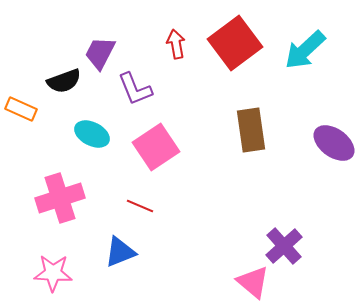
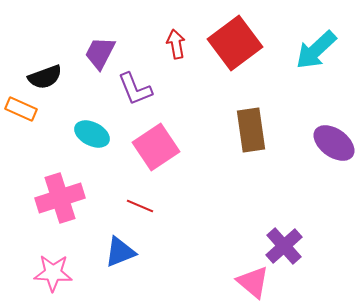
cyan arrow: moved 11 px right
black semicircle: moved 19 px left, 4 px up
